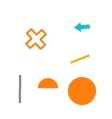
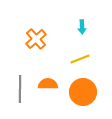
cyan arrow: rotated 88 degrees counterclockwise
orange circle: moved 1 px right, 1 px down
